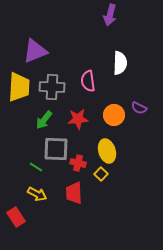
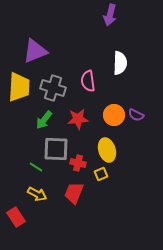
gray cross: moved 1 px right, 1 px down; rotated 15 degrees clockwise
purple semicircle: moved 3 px left, 7 px down
yellow ellipse: moved 1 px up
yellow square: rotated 24 degrees clockwise
red trapezoid: rotated 25 degrees clockwise
